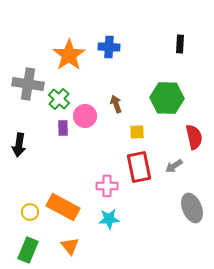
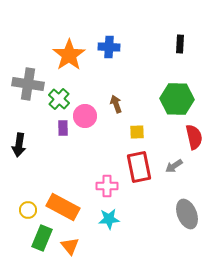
green hexagon: moved 10 px right, 1 px down
gray ellipse: moved 5 px left, 6 px down
yellow circle: moved 2 px left, 2 px up
green rectangle: moved 14 px right, 12 px up
